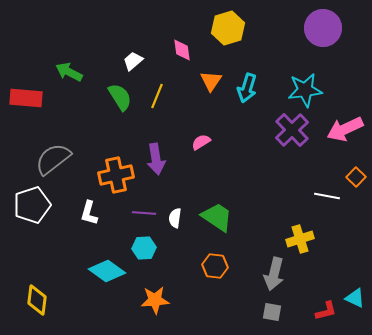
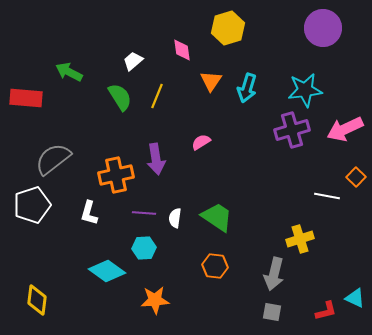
purple cross: rotated 28 degrees clockwise
